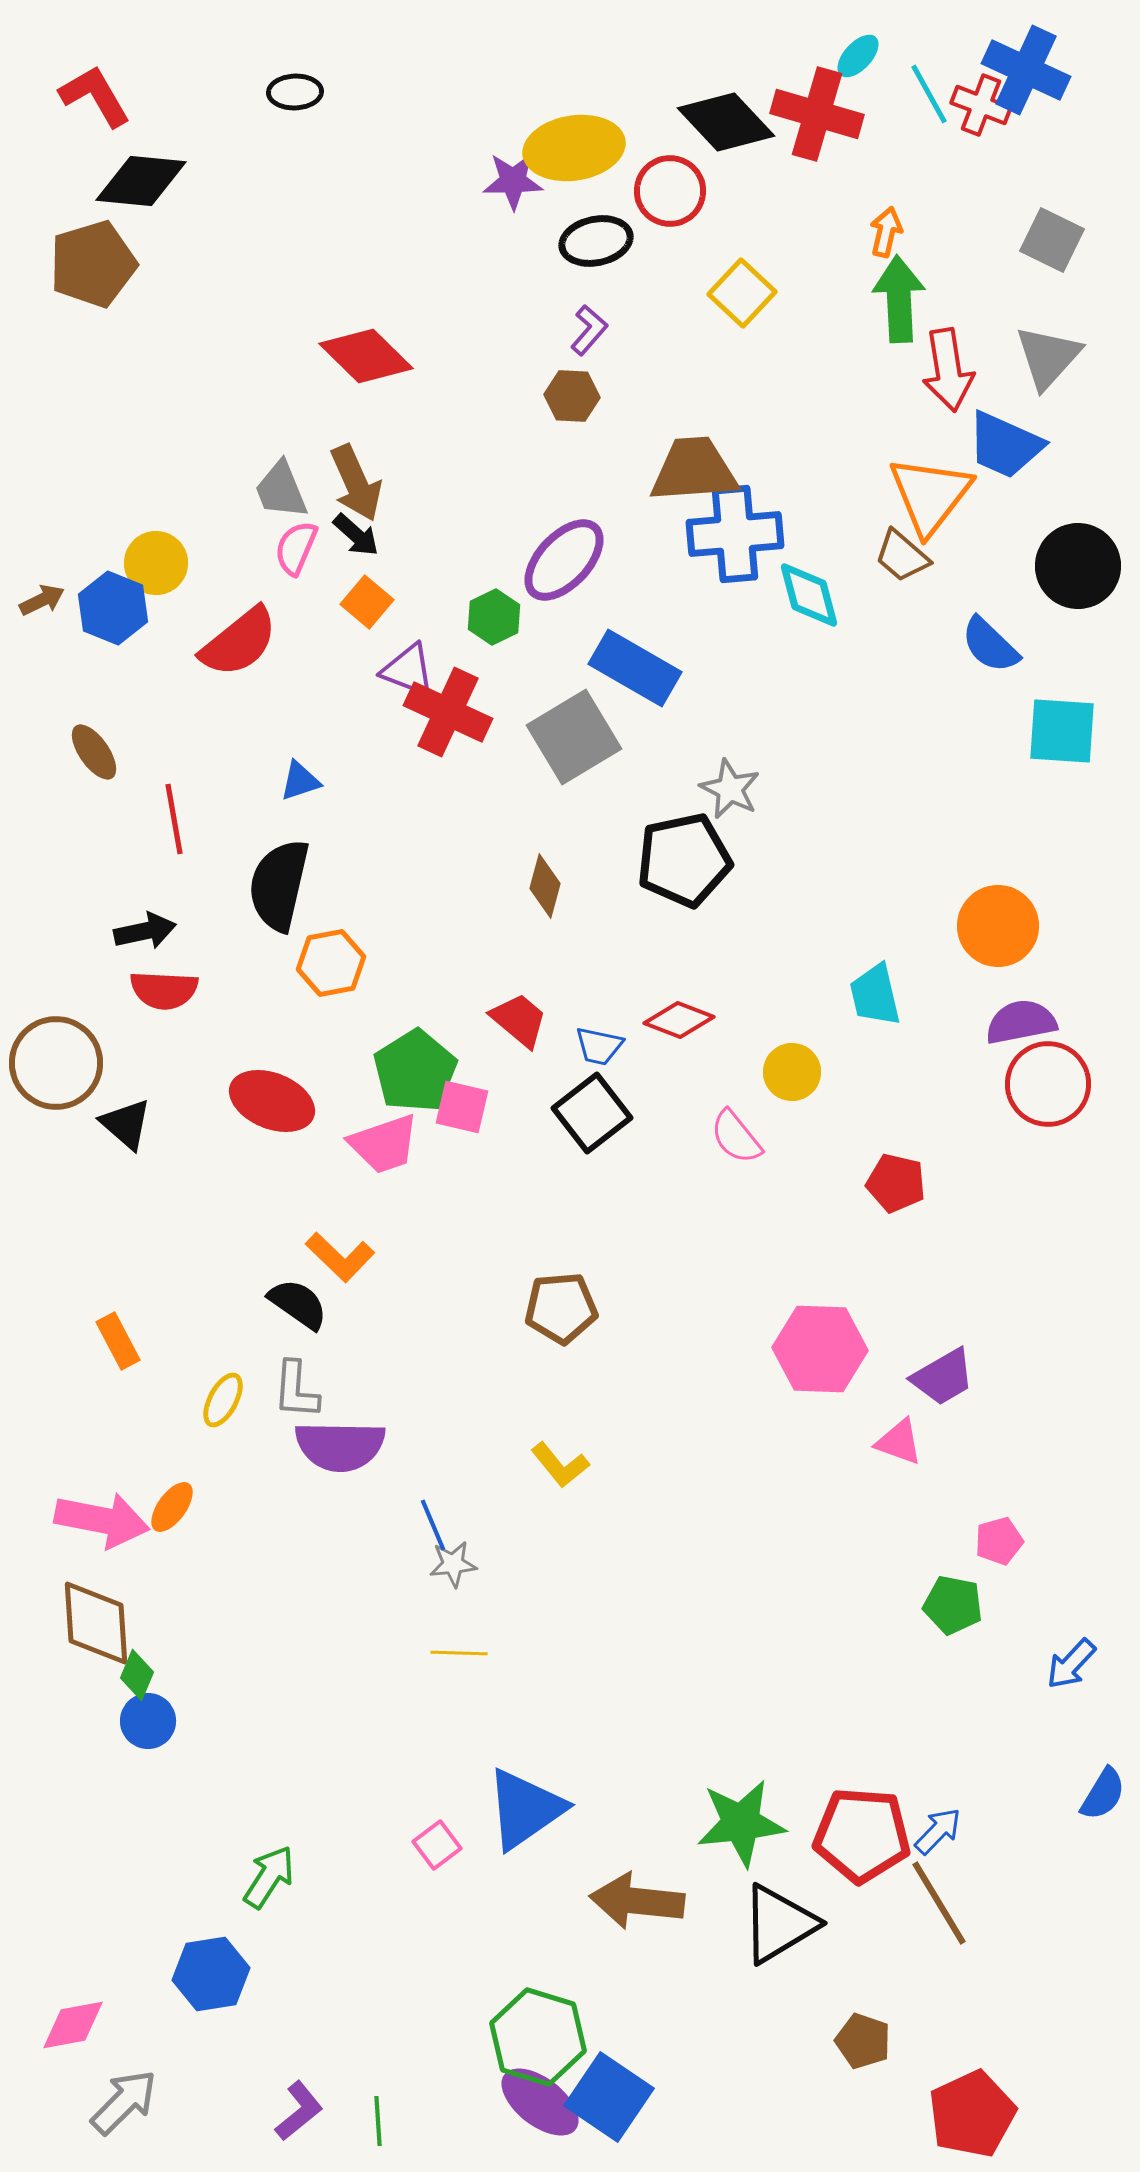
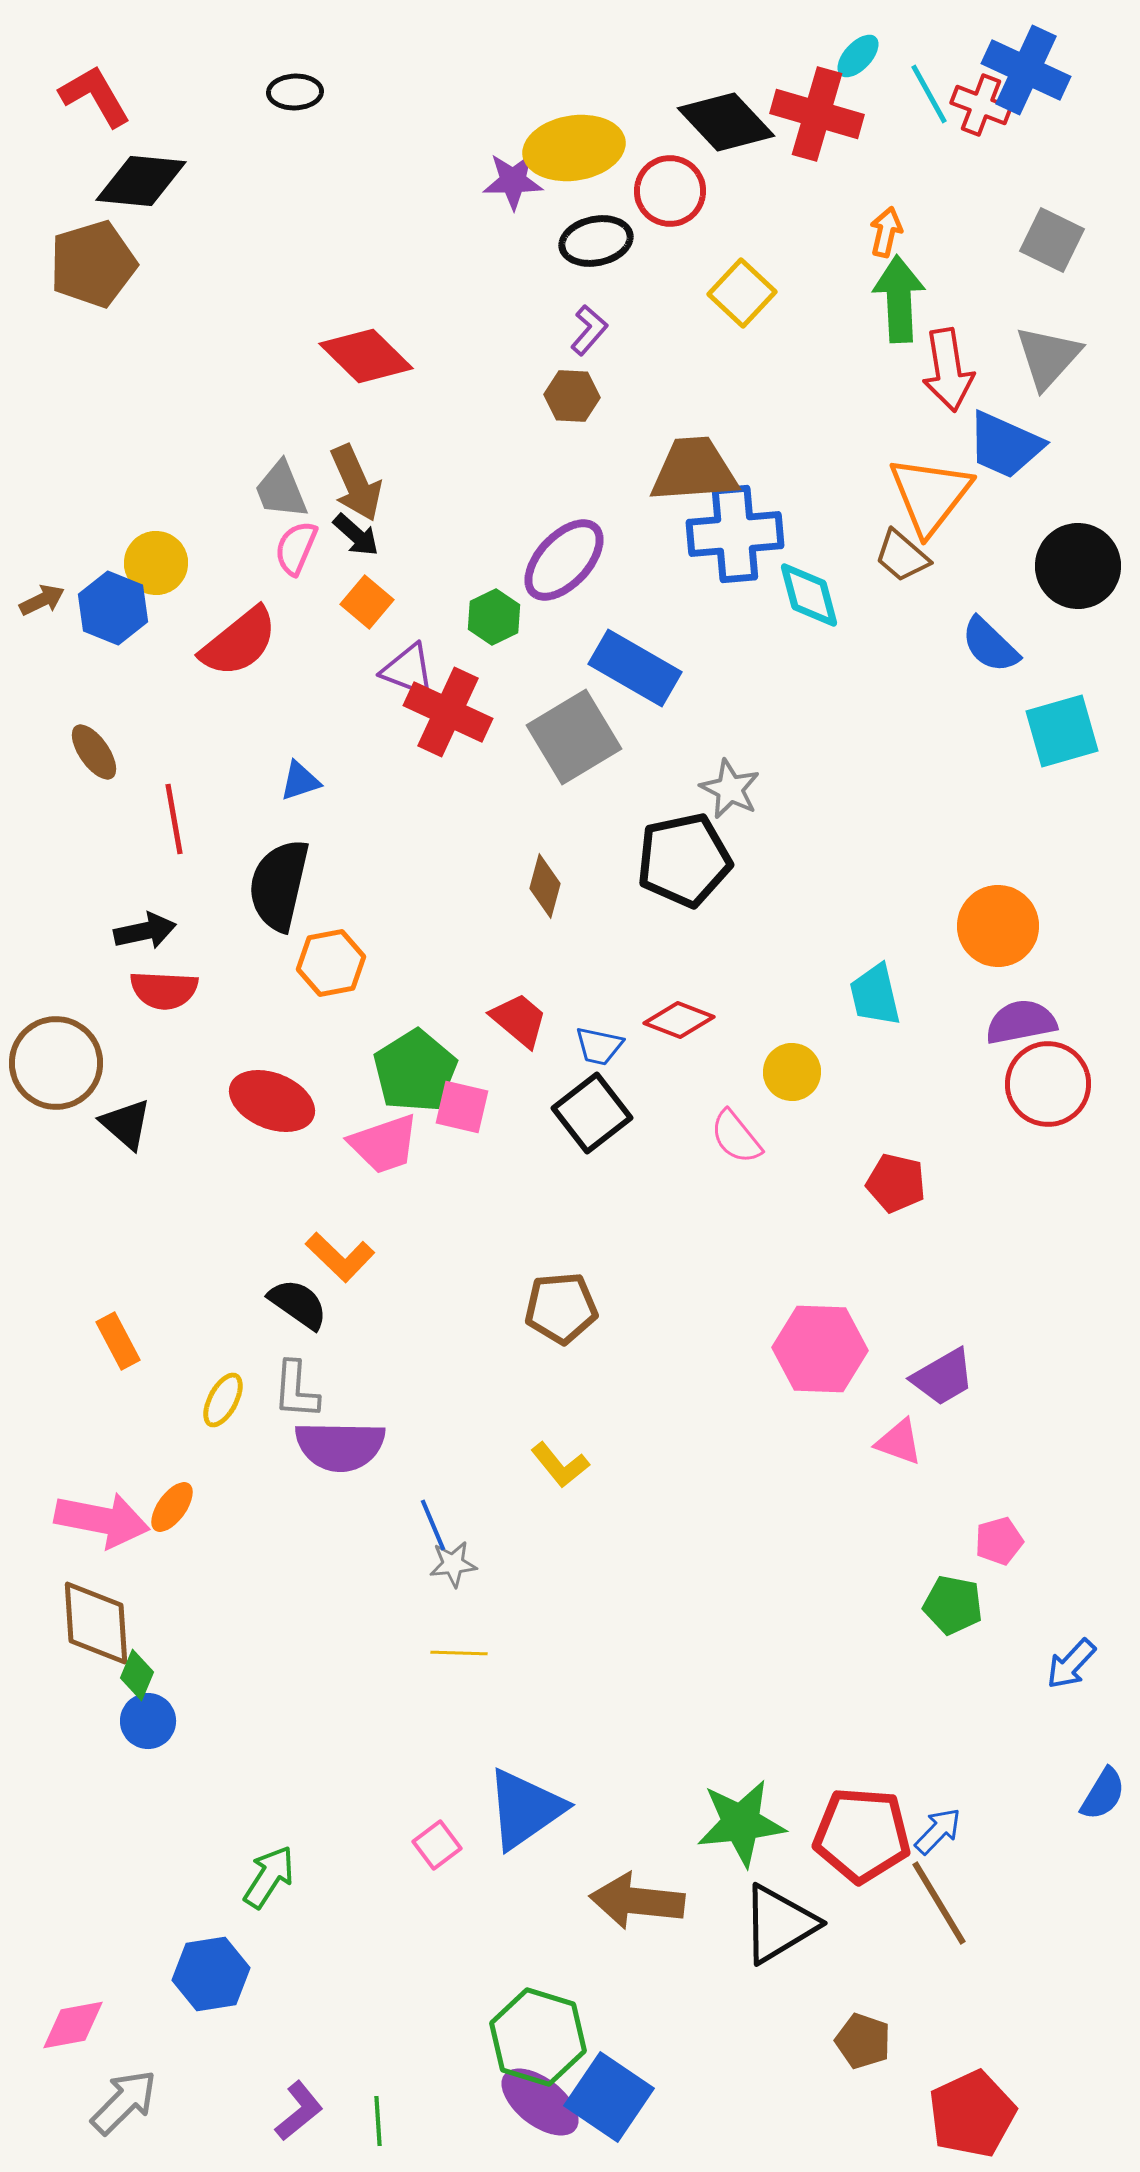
cyan square at (1062, 731): rotated 20 degrees counterclockwise
